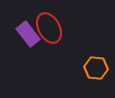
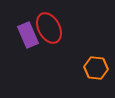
purple rectangle: moved 1 px down; rotated 15 degrees clockwise
